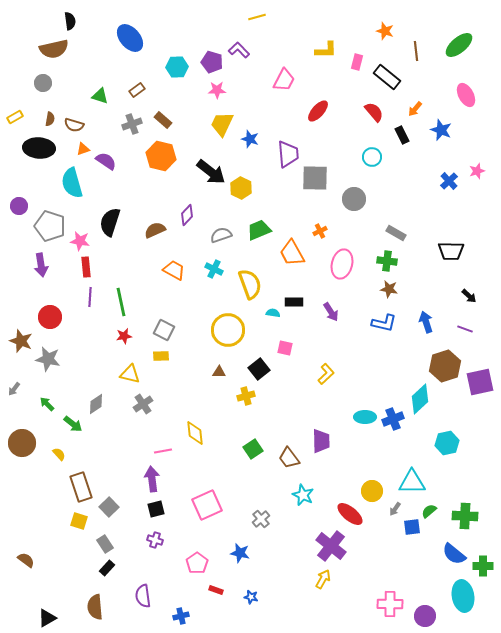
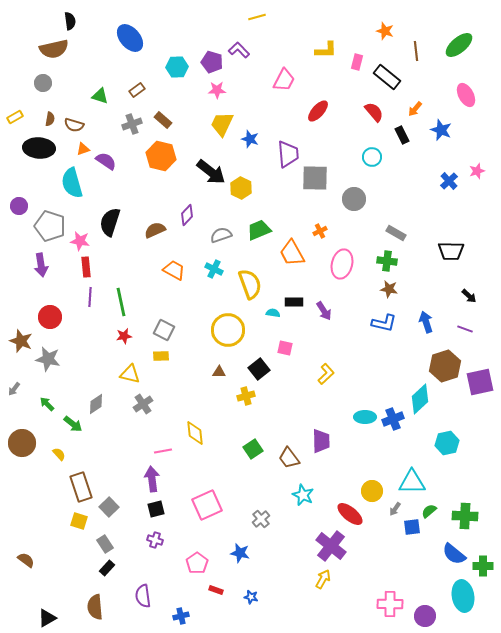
purple arrow at (331, 312): moved 7 px left, 1 px up
